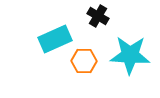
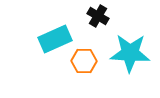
cyan star: moved 2 px up
